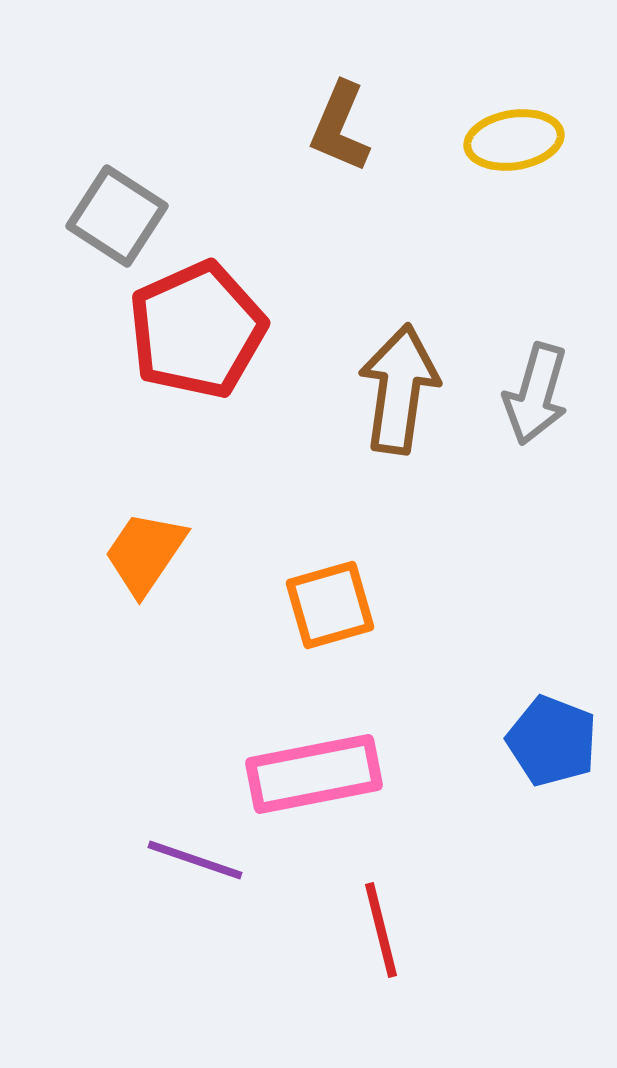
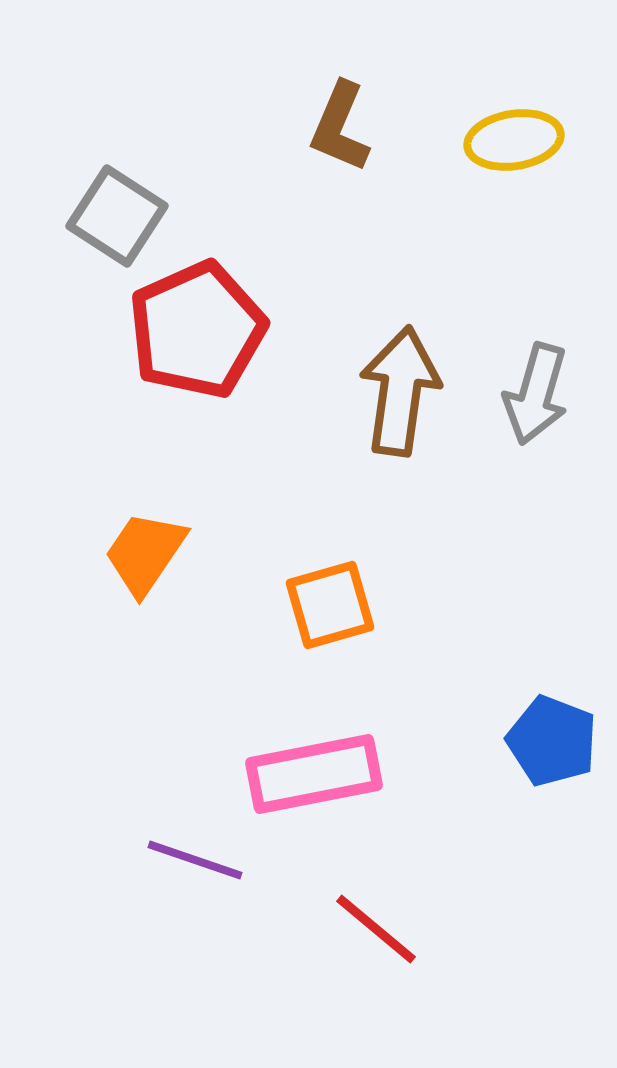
brown arrow: moved 1 px right, 2 px down
red line: moved 5 px left, 1 px up; rotated 36 degrees counterclockwise
